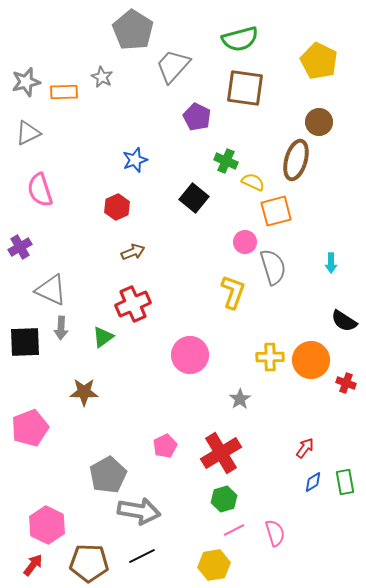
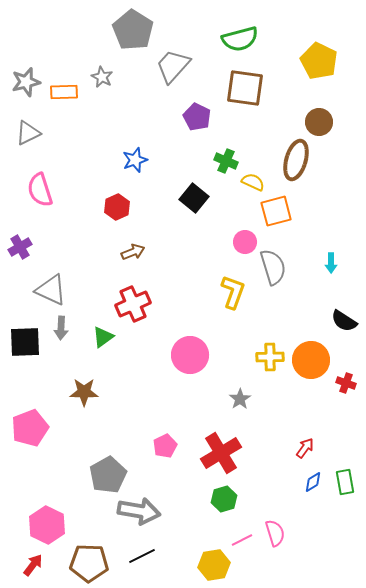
pink line at (234, 530): moved 8 px right, 10 px down
